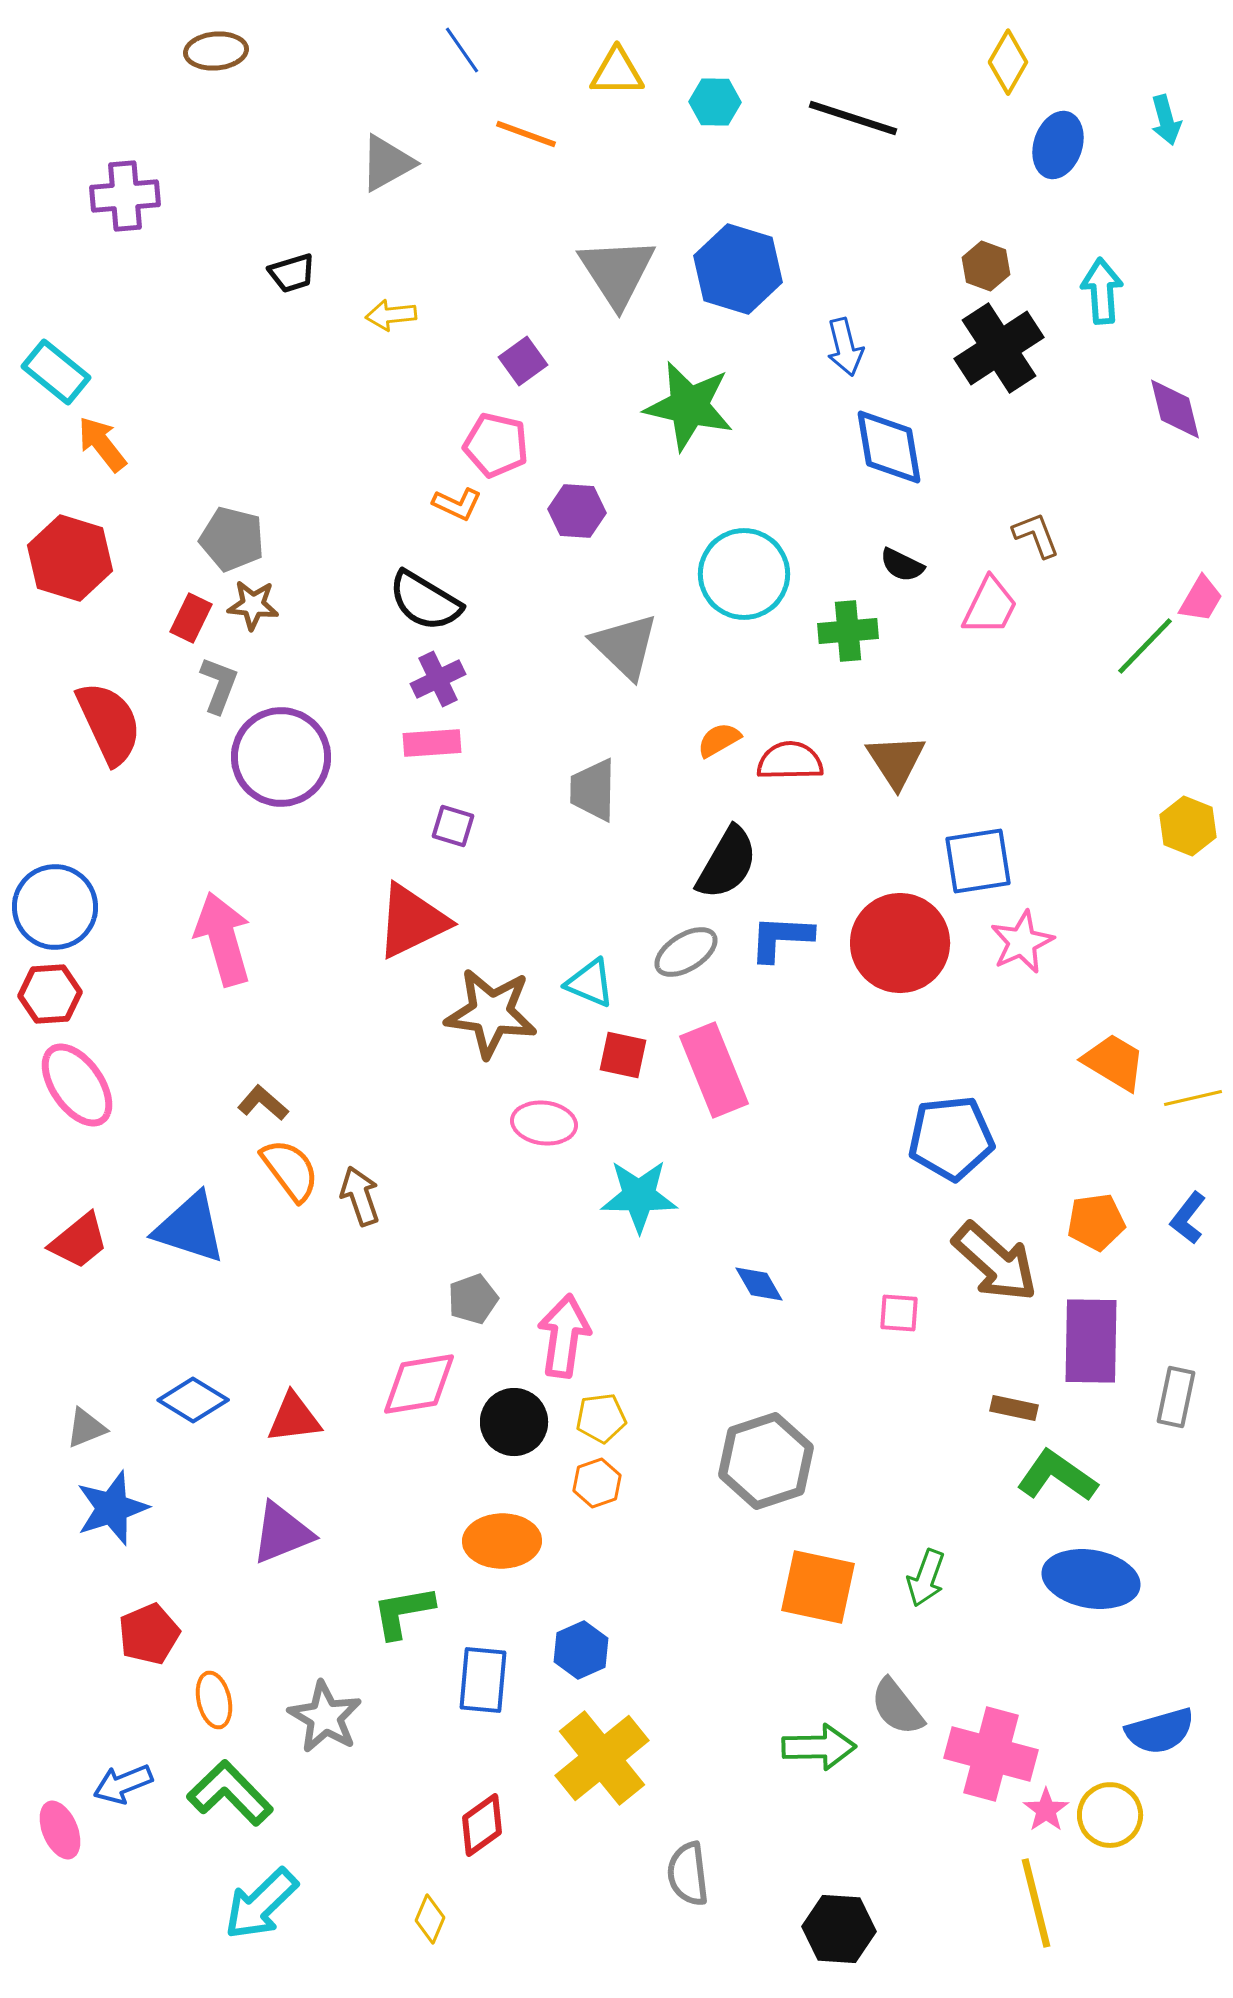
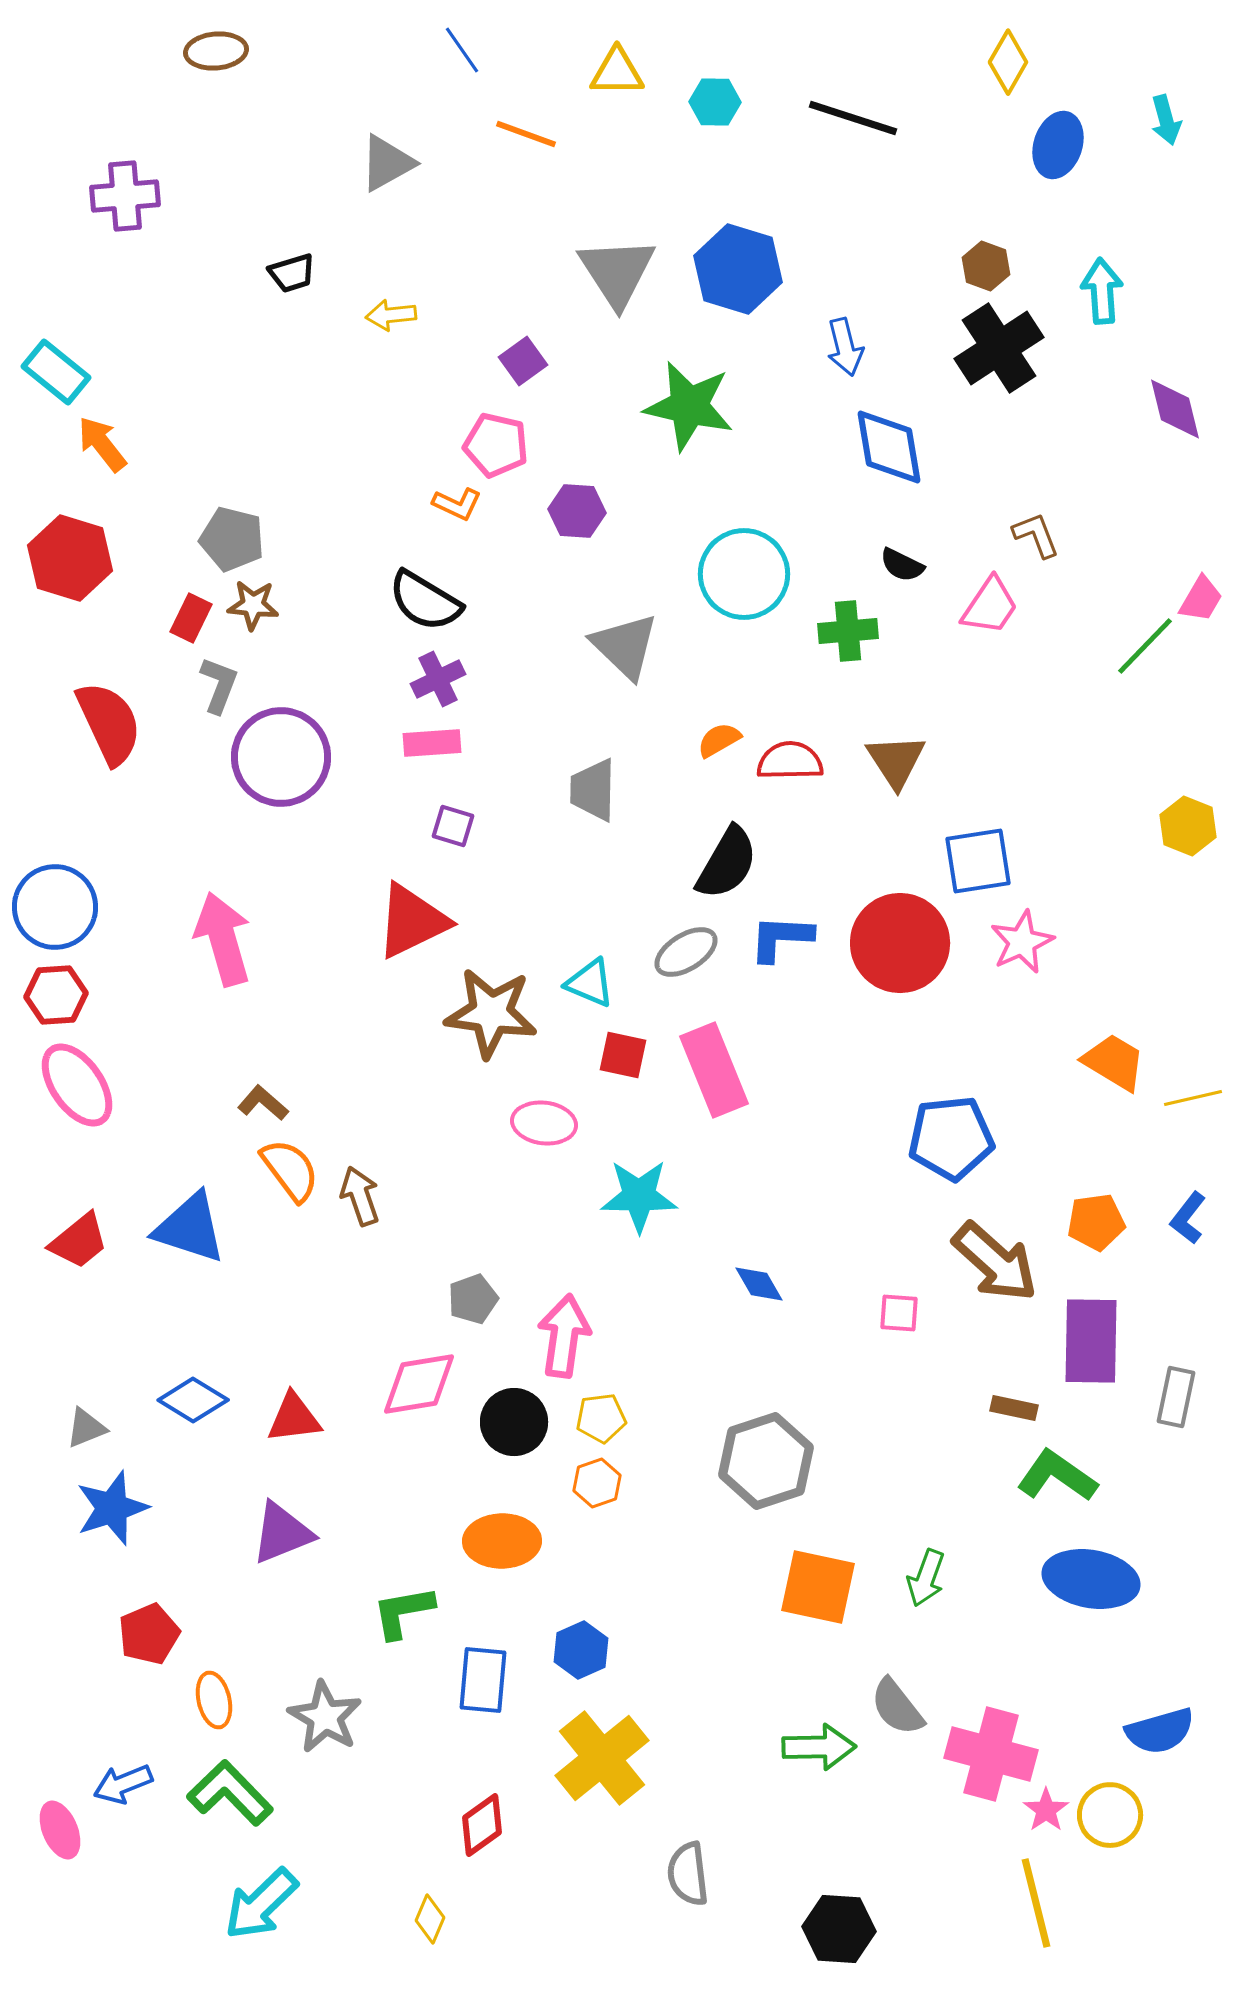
pink trapezoid at (990, 606): rotated 8 degrees clockwise
red hexagon at (50, 994): moved 6 px right, 1 px down
